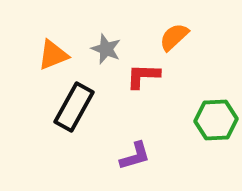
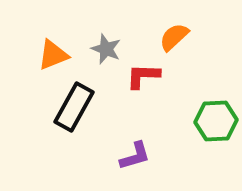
green hexagon: moved 1 px down
